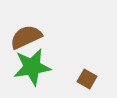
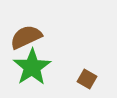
green star: rotated 24 degrees counterclockwise
